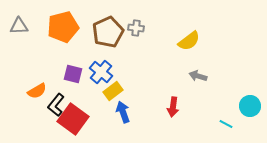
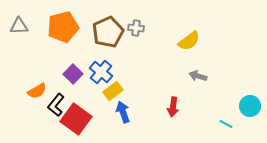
purple square: rotated 30 degrees clockwise
red square: moved 3 px right
